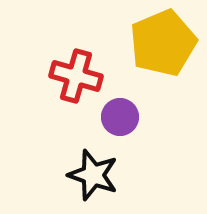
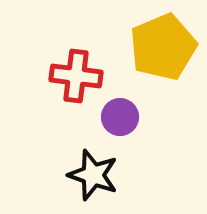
yellow pentagon: moved 4 px down
red cross: rotated 9 degrees counterclockwise
